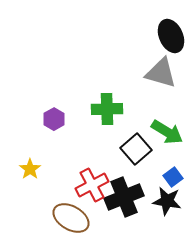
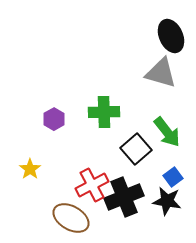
green cross: moved 3 px left, 3 px down
green arrow: rotated 20 degrees clockwise
